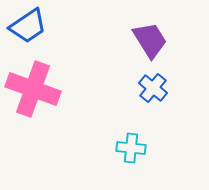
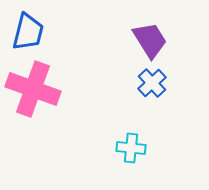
blue trapezoid: moved 6 px down; rotated 42 degrees counterclockwise
blue cross: moved 1 px left, 5 px up; rotated 8 degrees clockwise
